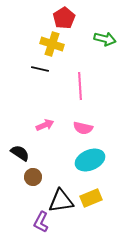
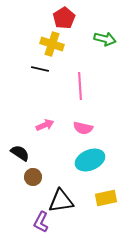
yellow rectangle: moved 15 px right; rotated 10 degrees clockwise
